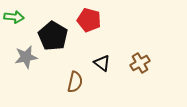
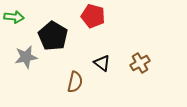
red pentagon: moved 4 px right, 4 px up
